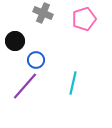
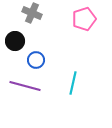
gray cross: moved 11 px left
purple line: rotated 64 degrees clockwise
